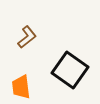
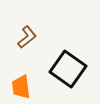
black square: moved 2 px left, 1 px up
